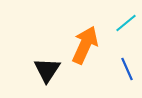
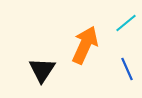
black triangle: moved 5 px left
